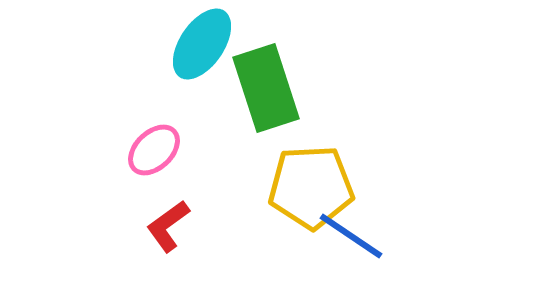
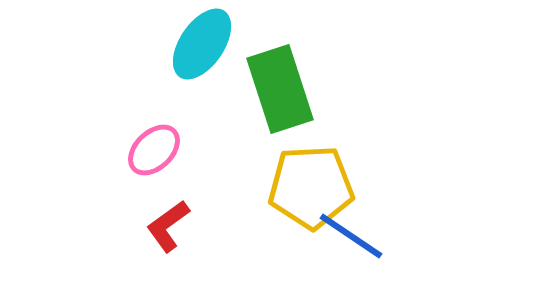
green rectangle: moved 14 px right, 1 px down
